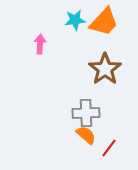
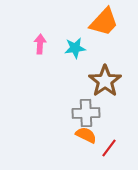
cyan star: moved 28 px down
brown star: moved 12 px down
orange semicircle: rotated 15 degrees counterclockwise
